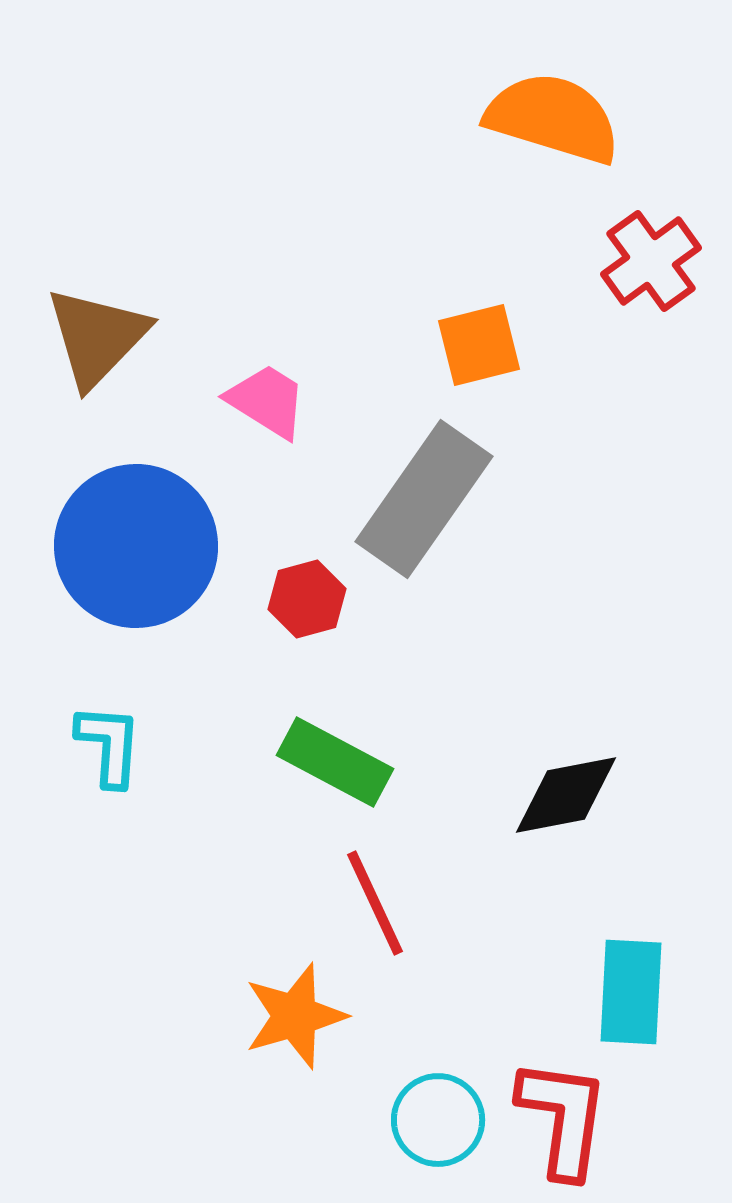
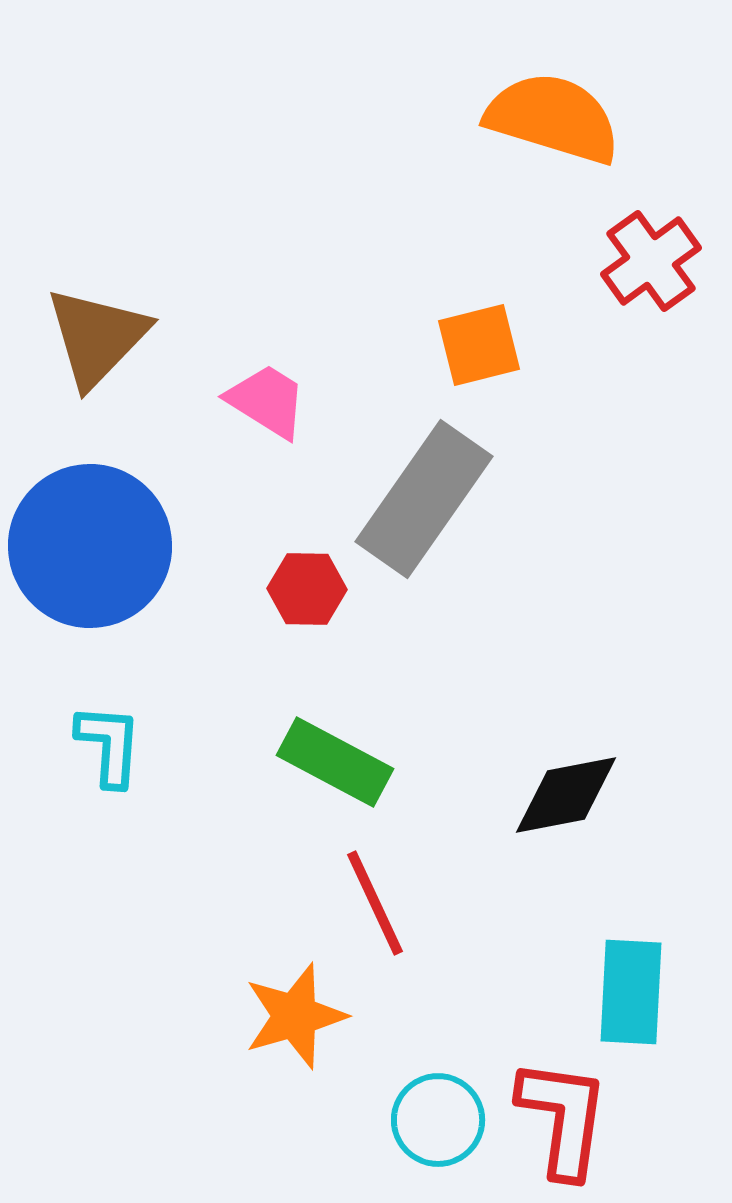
blue circle: moved 46 px left
red hexagon: moved 10 px up; rotated 16 degrees clockwise
